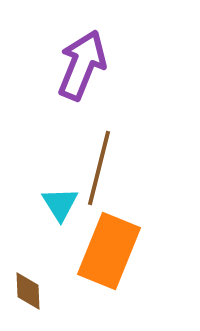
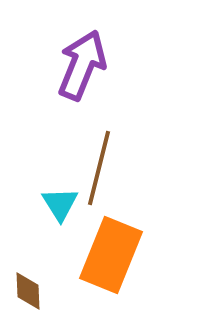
orange rectangle: moved 2 px right, 4 px down
